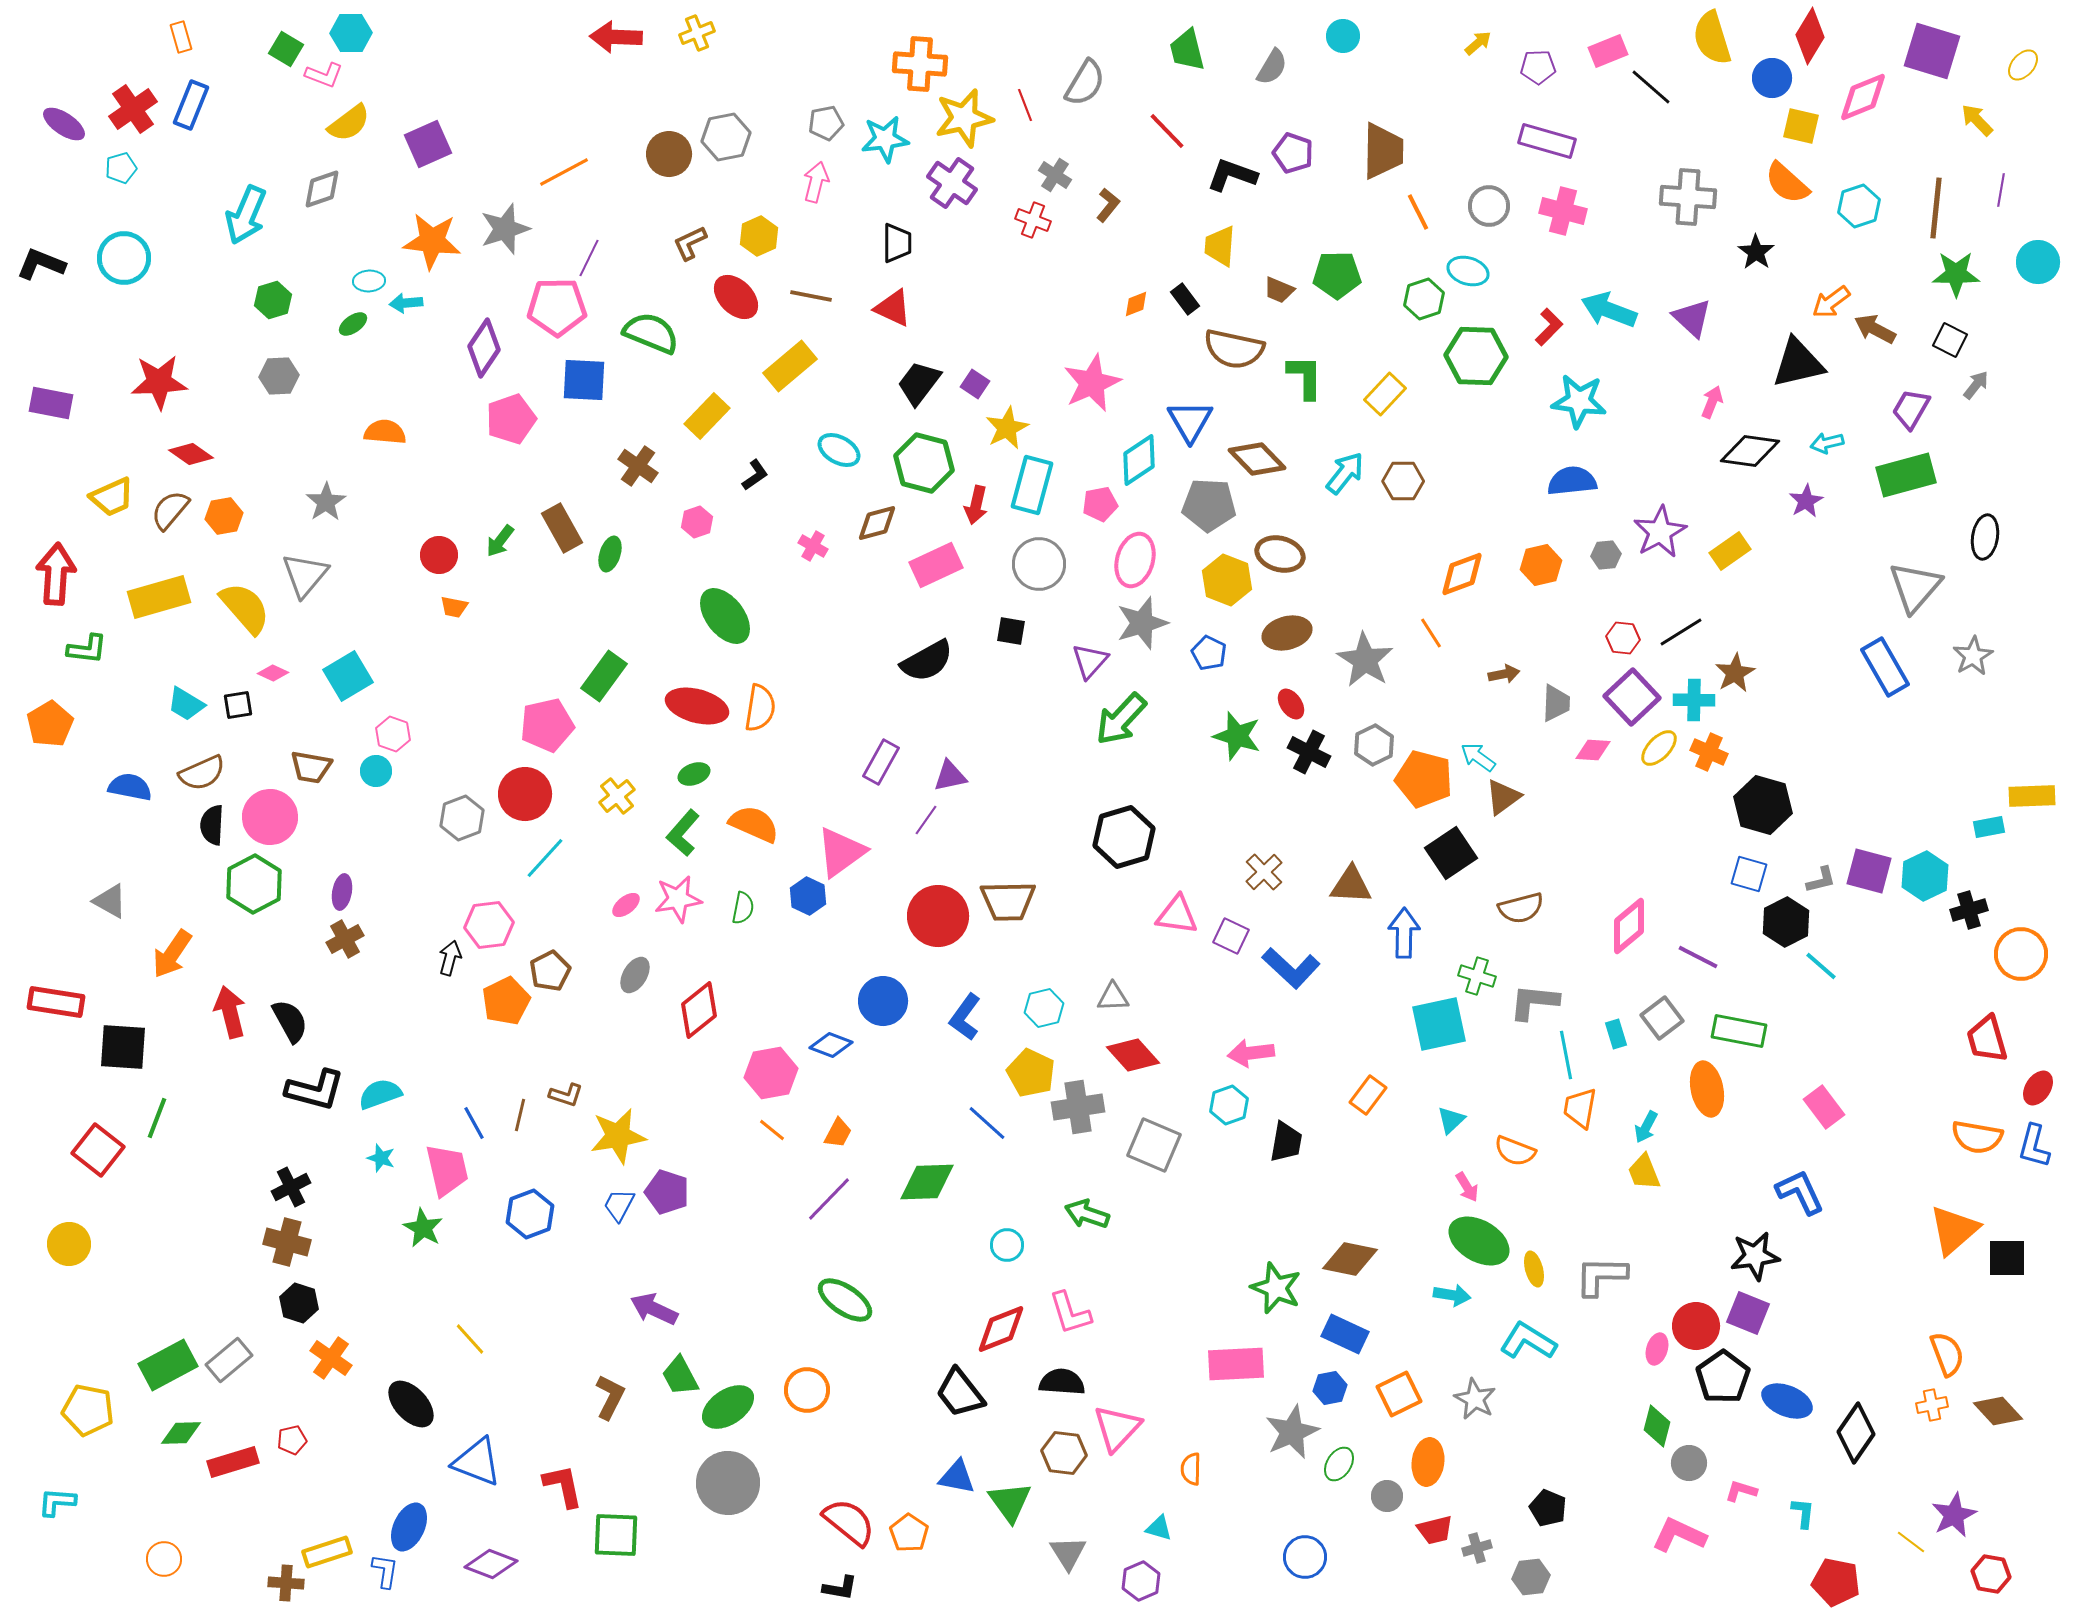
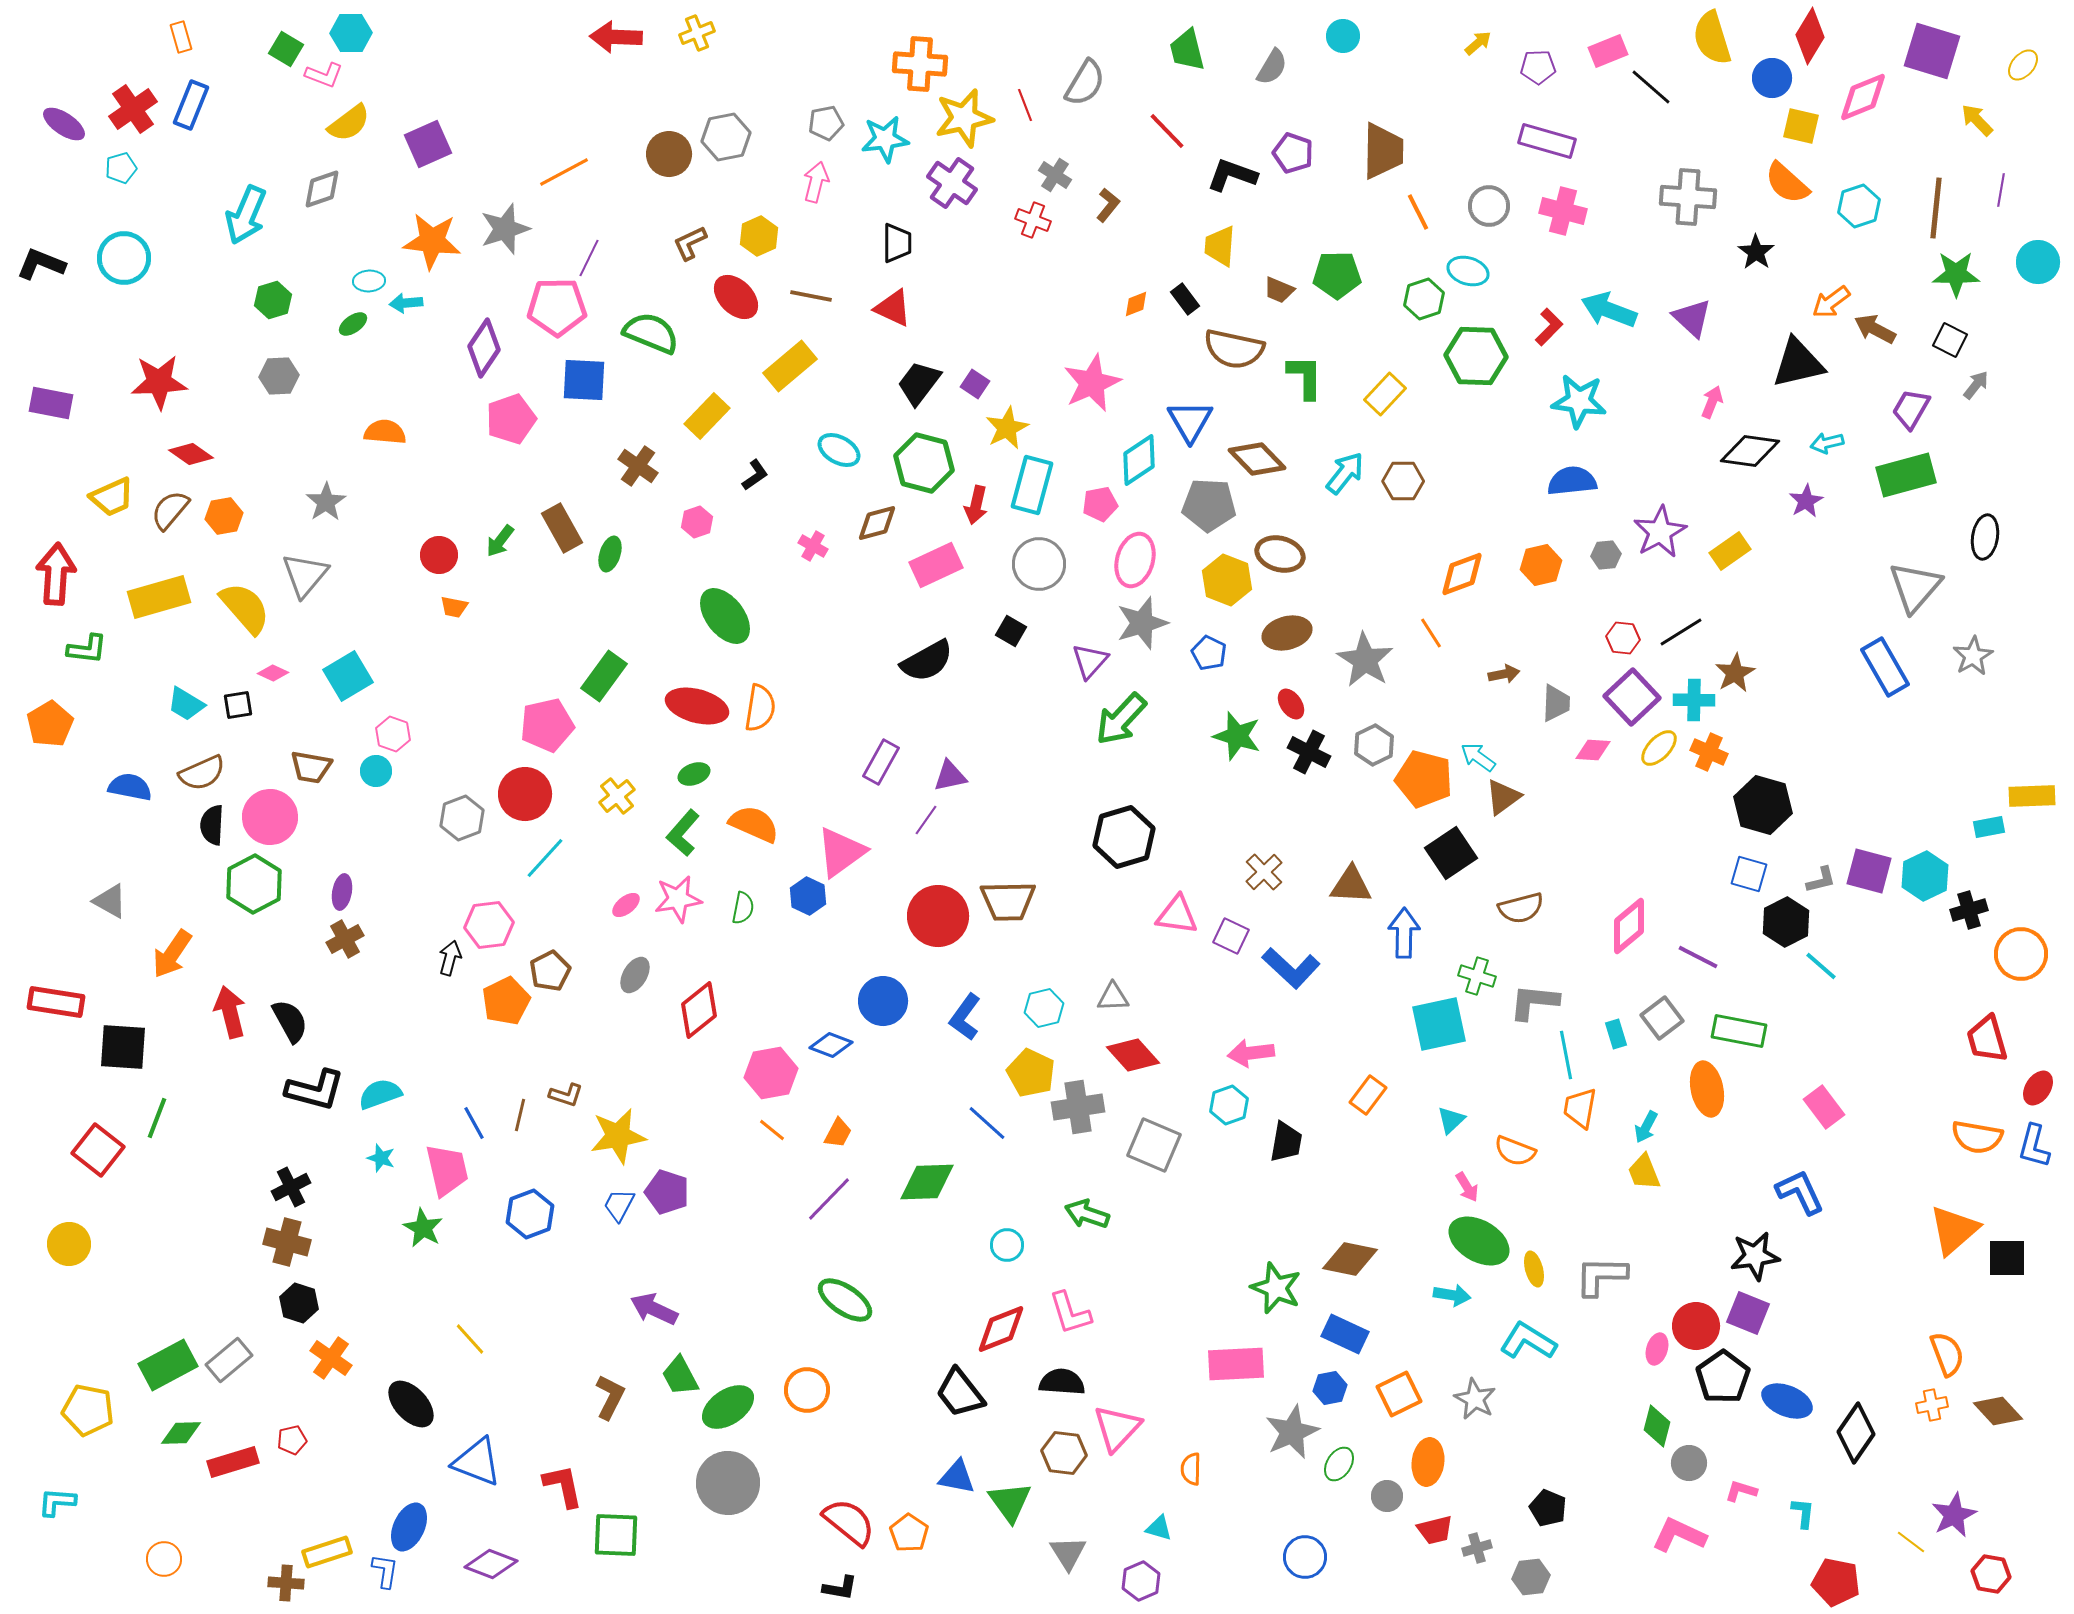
black square at (1011, 631): rotated 20 degrees clockwise
